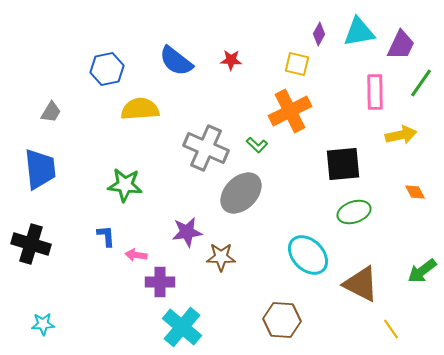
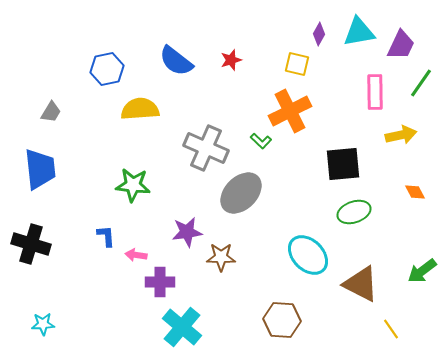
red star: rotated 20 degrees counterclockwise
green L-shape: moved 4 px right, 4 px up
green star: moved 8 px right
